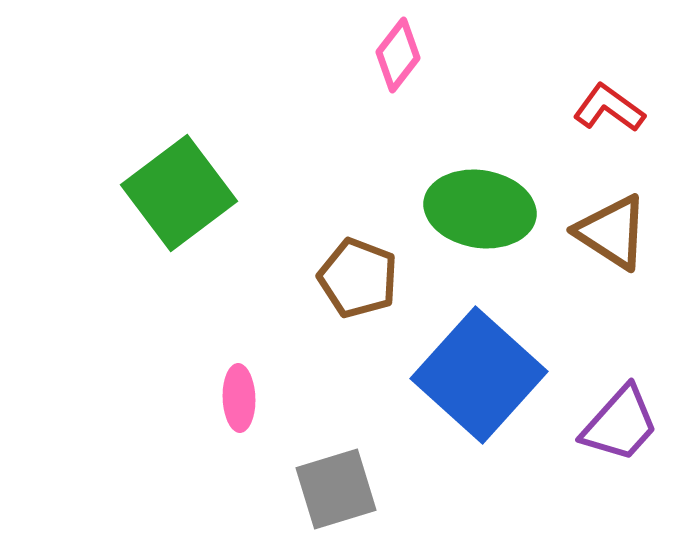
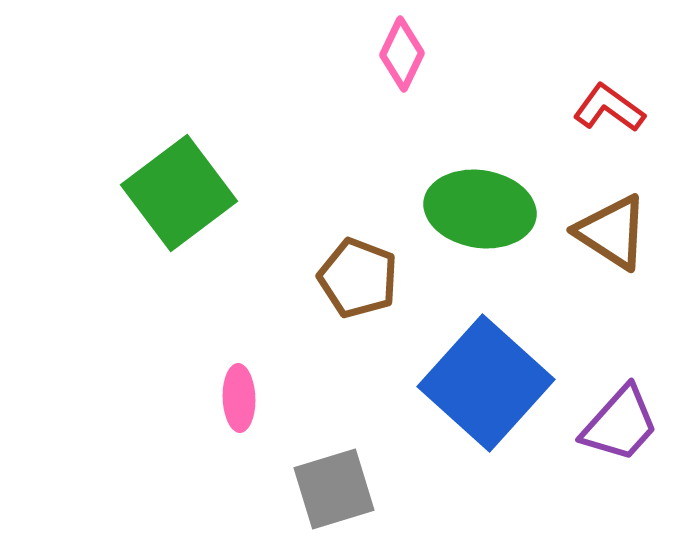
pink diamond: moved 4 px right, 1 px up; rotated 12 degrees counterclockwise
blue square: moved 7 px right, 8 px down
gray square: moved 2 px left
